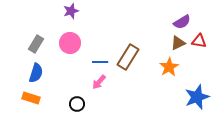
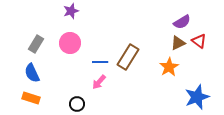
red triangle: rotated 28 degrees clockwise
blue semicircle: moved 4 px left; rotated 138 degrees clockwise
